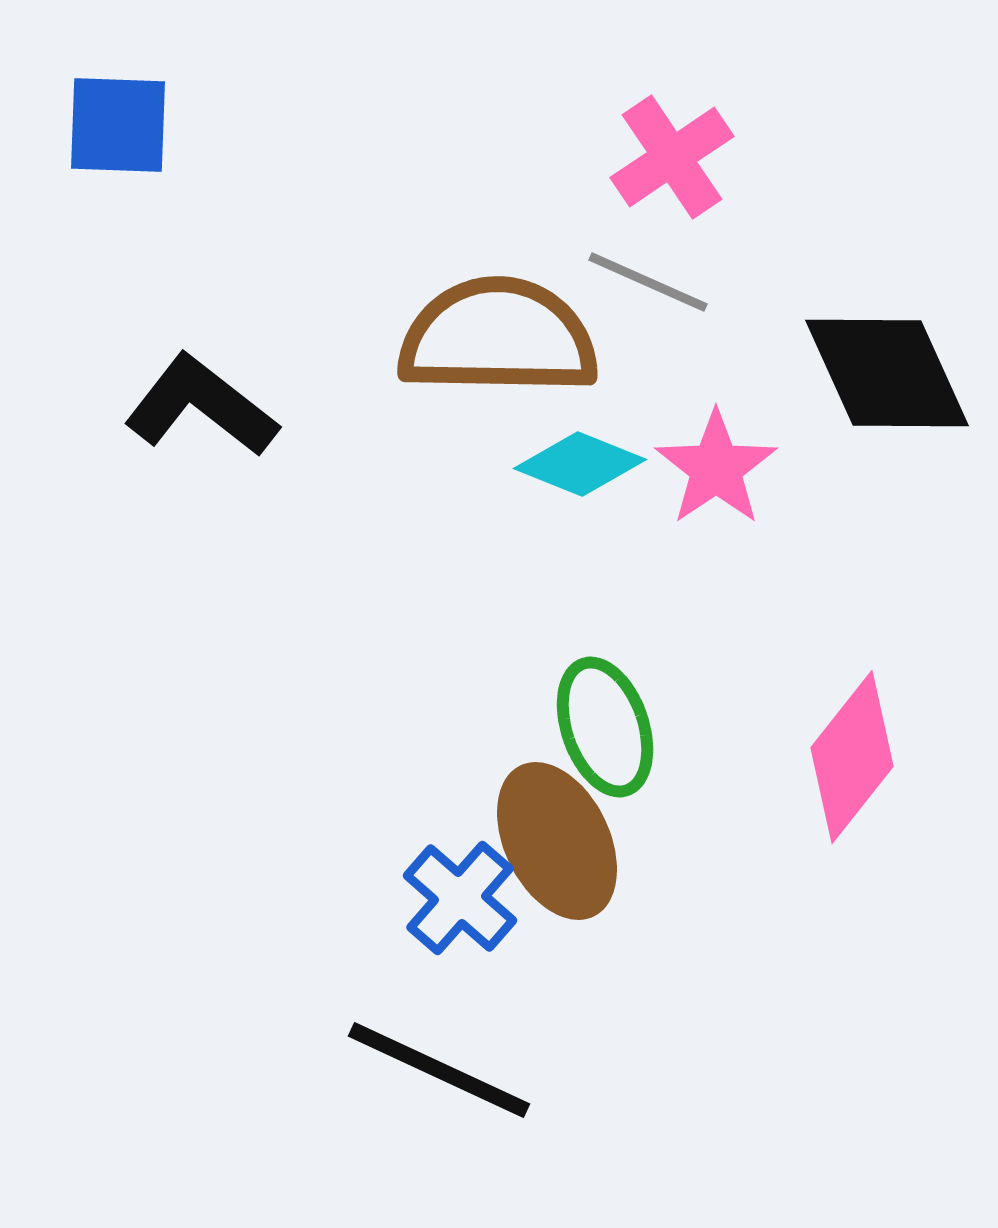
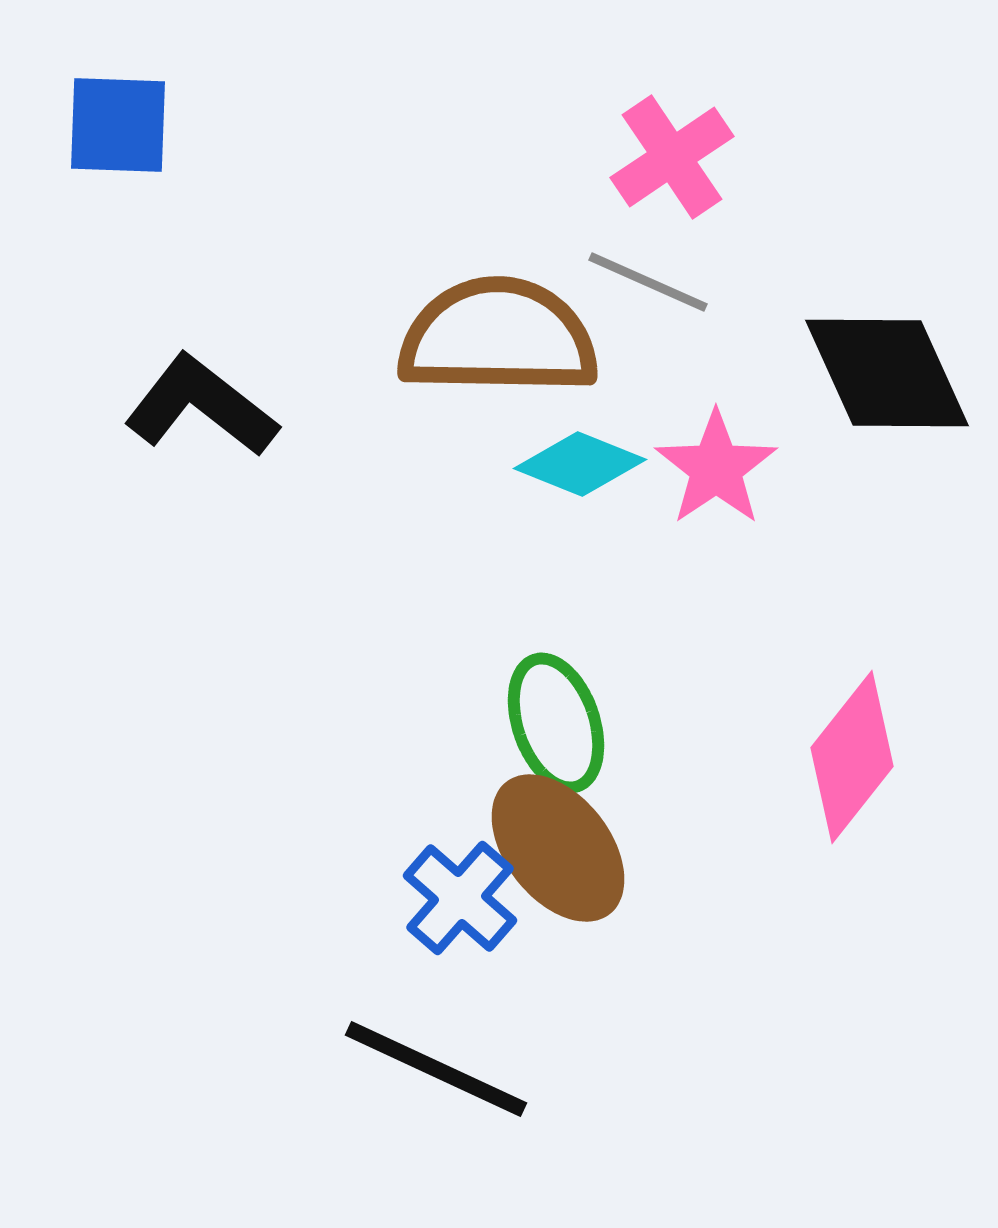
green ellipse: moved 49 px left, 4 px up
brown ellipse: moved 1 px right, 7 px down; rotated 12 degrees counterclockwise
black line: moved 3 px left, 1 px up
